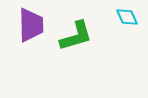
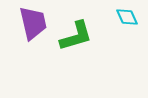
purple trapezoid: moved 2 px right, 2 px up; rotated 12 degrees counterclockwise
